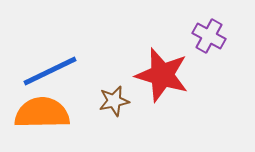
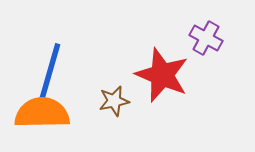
purple cross: moved 3 px left, 2 px down
blue line: rotated 48 degrees counterclockwise
red star: rotated 6 degrees clockwise
